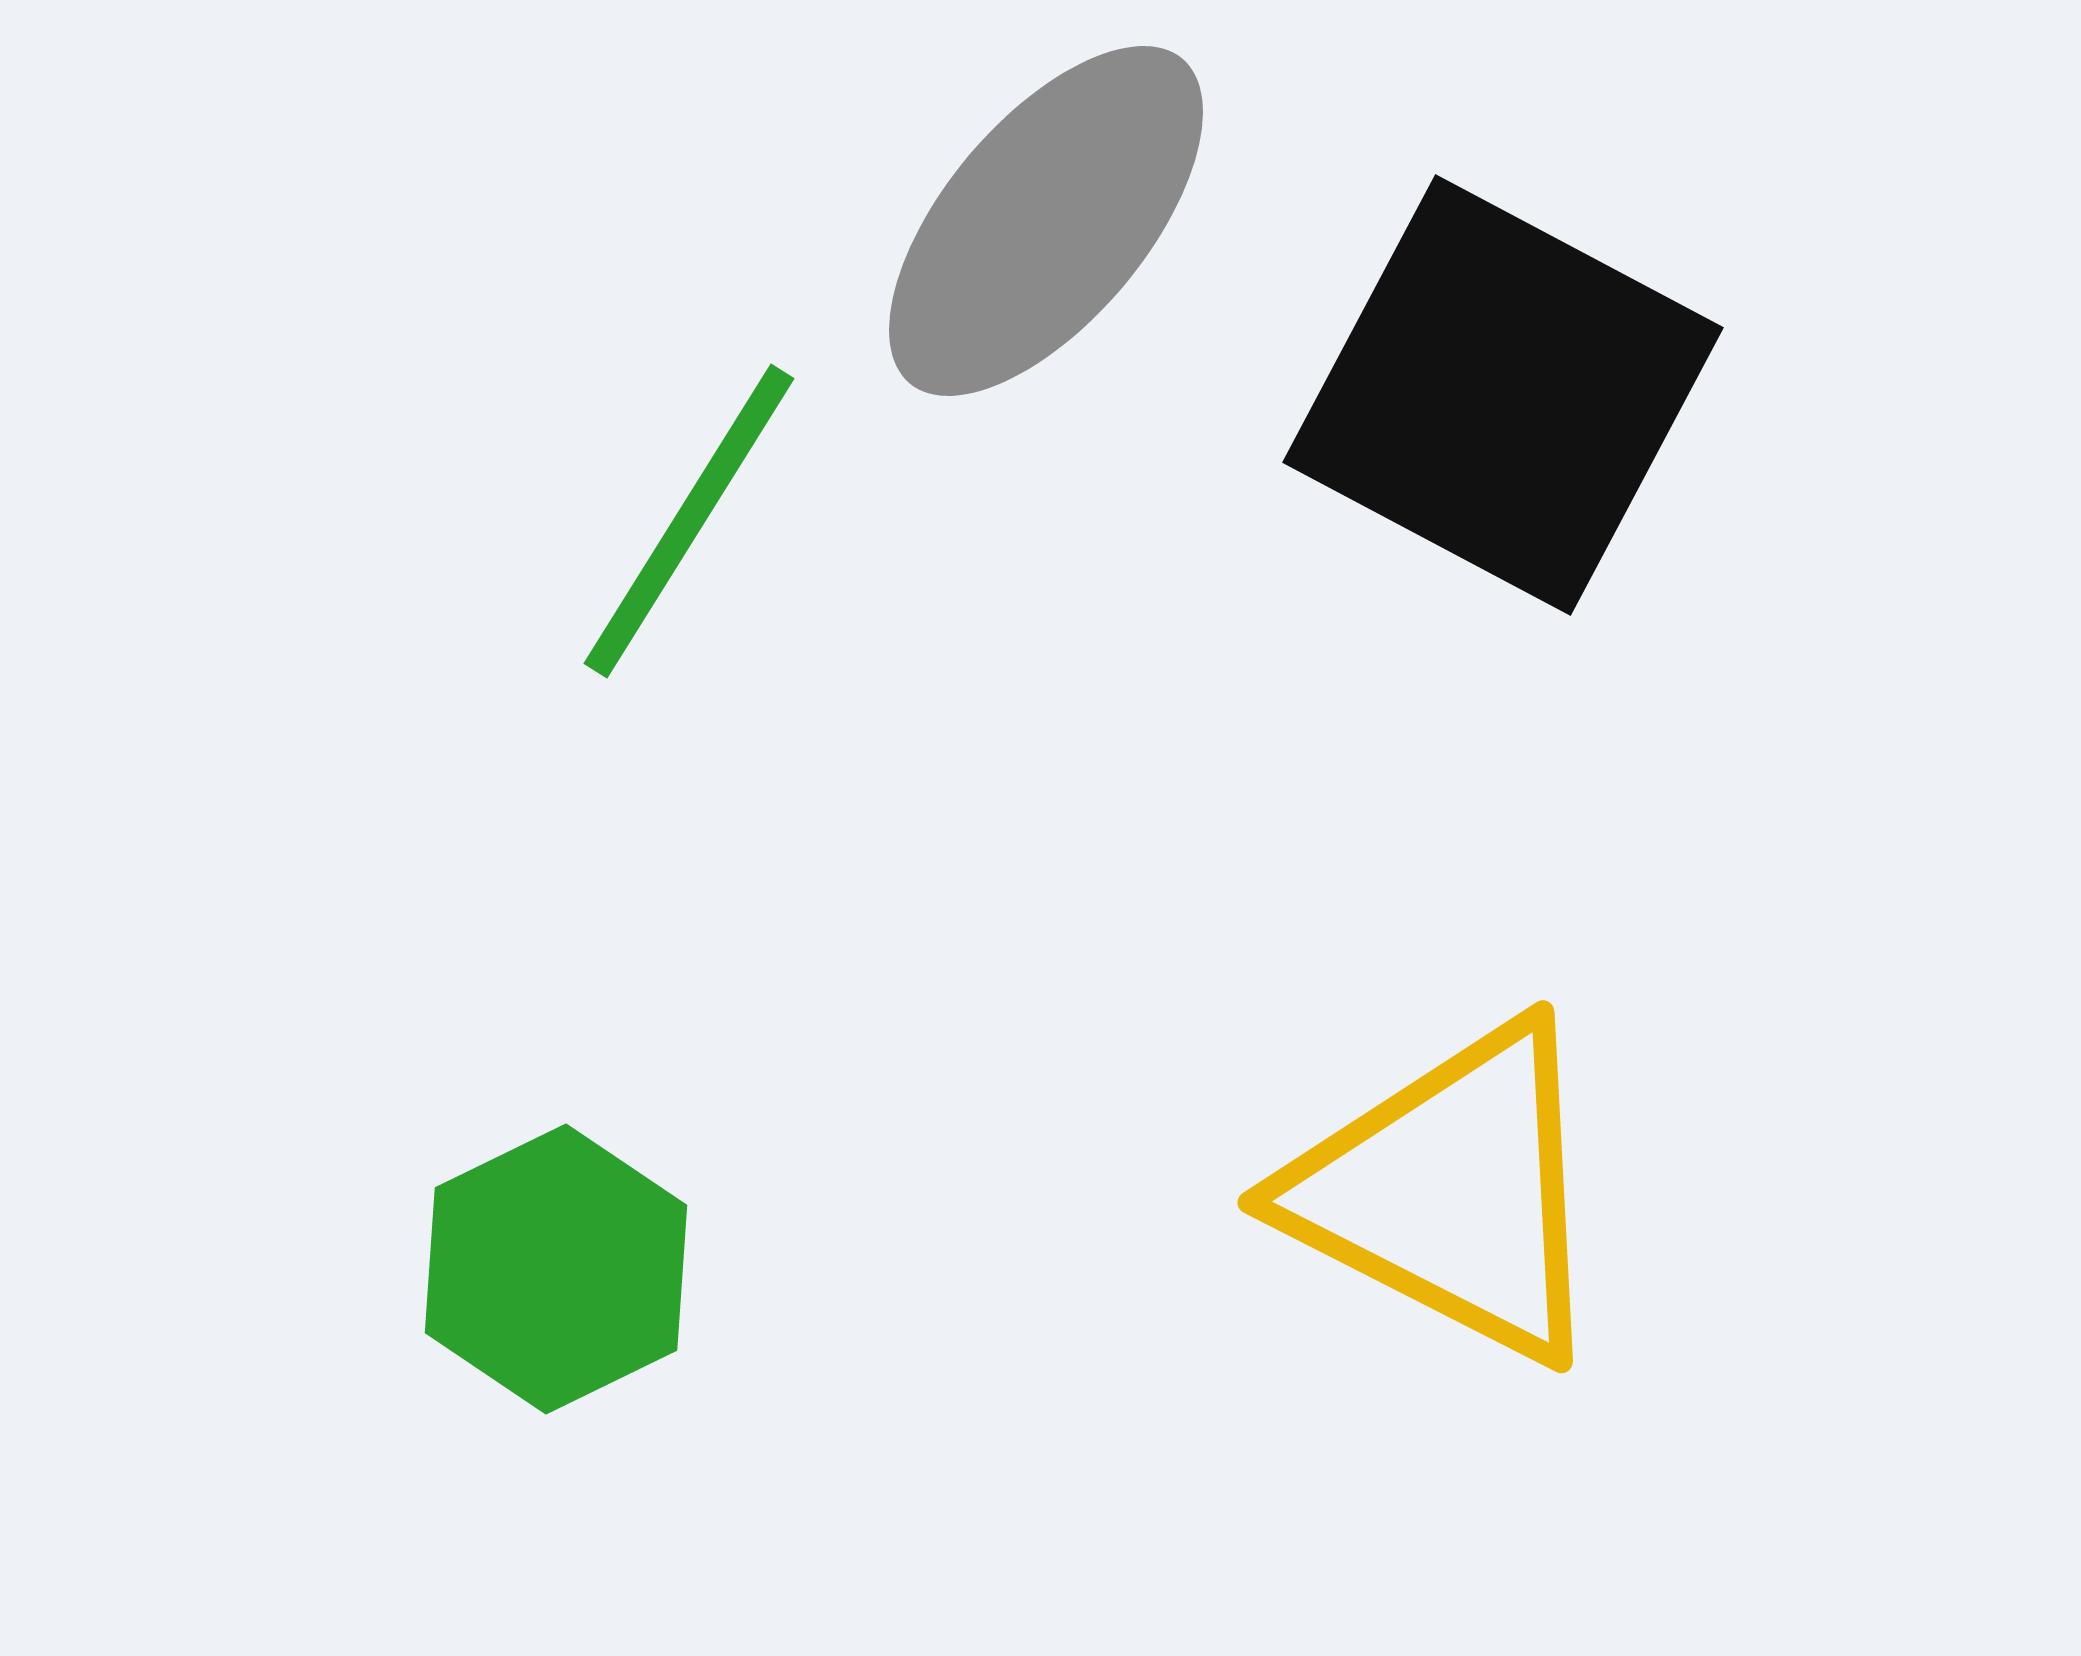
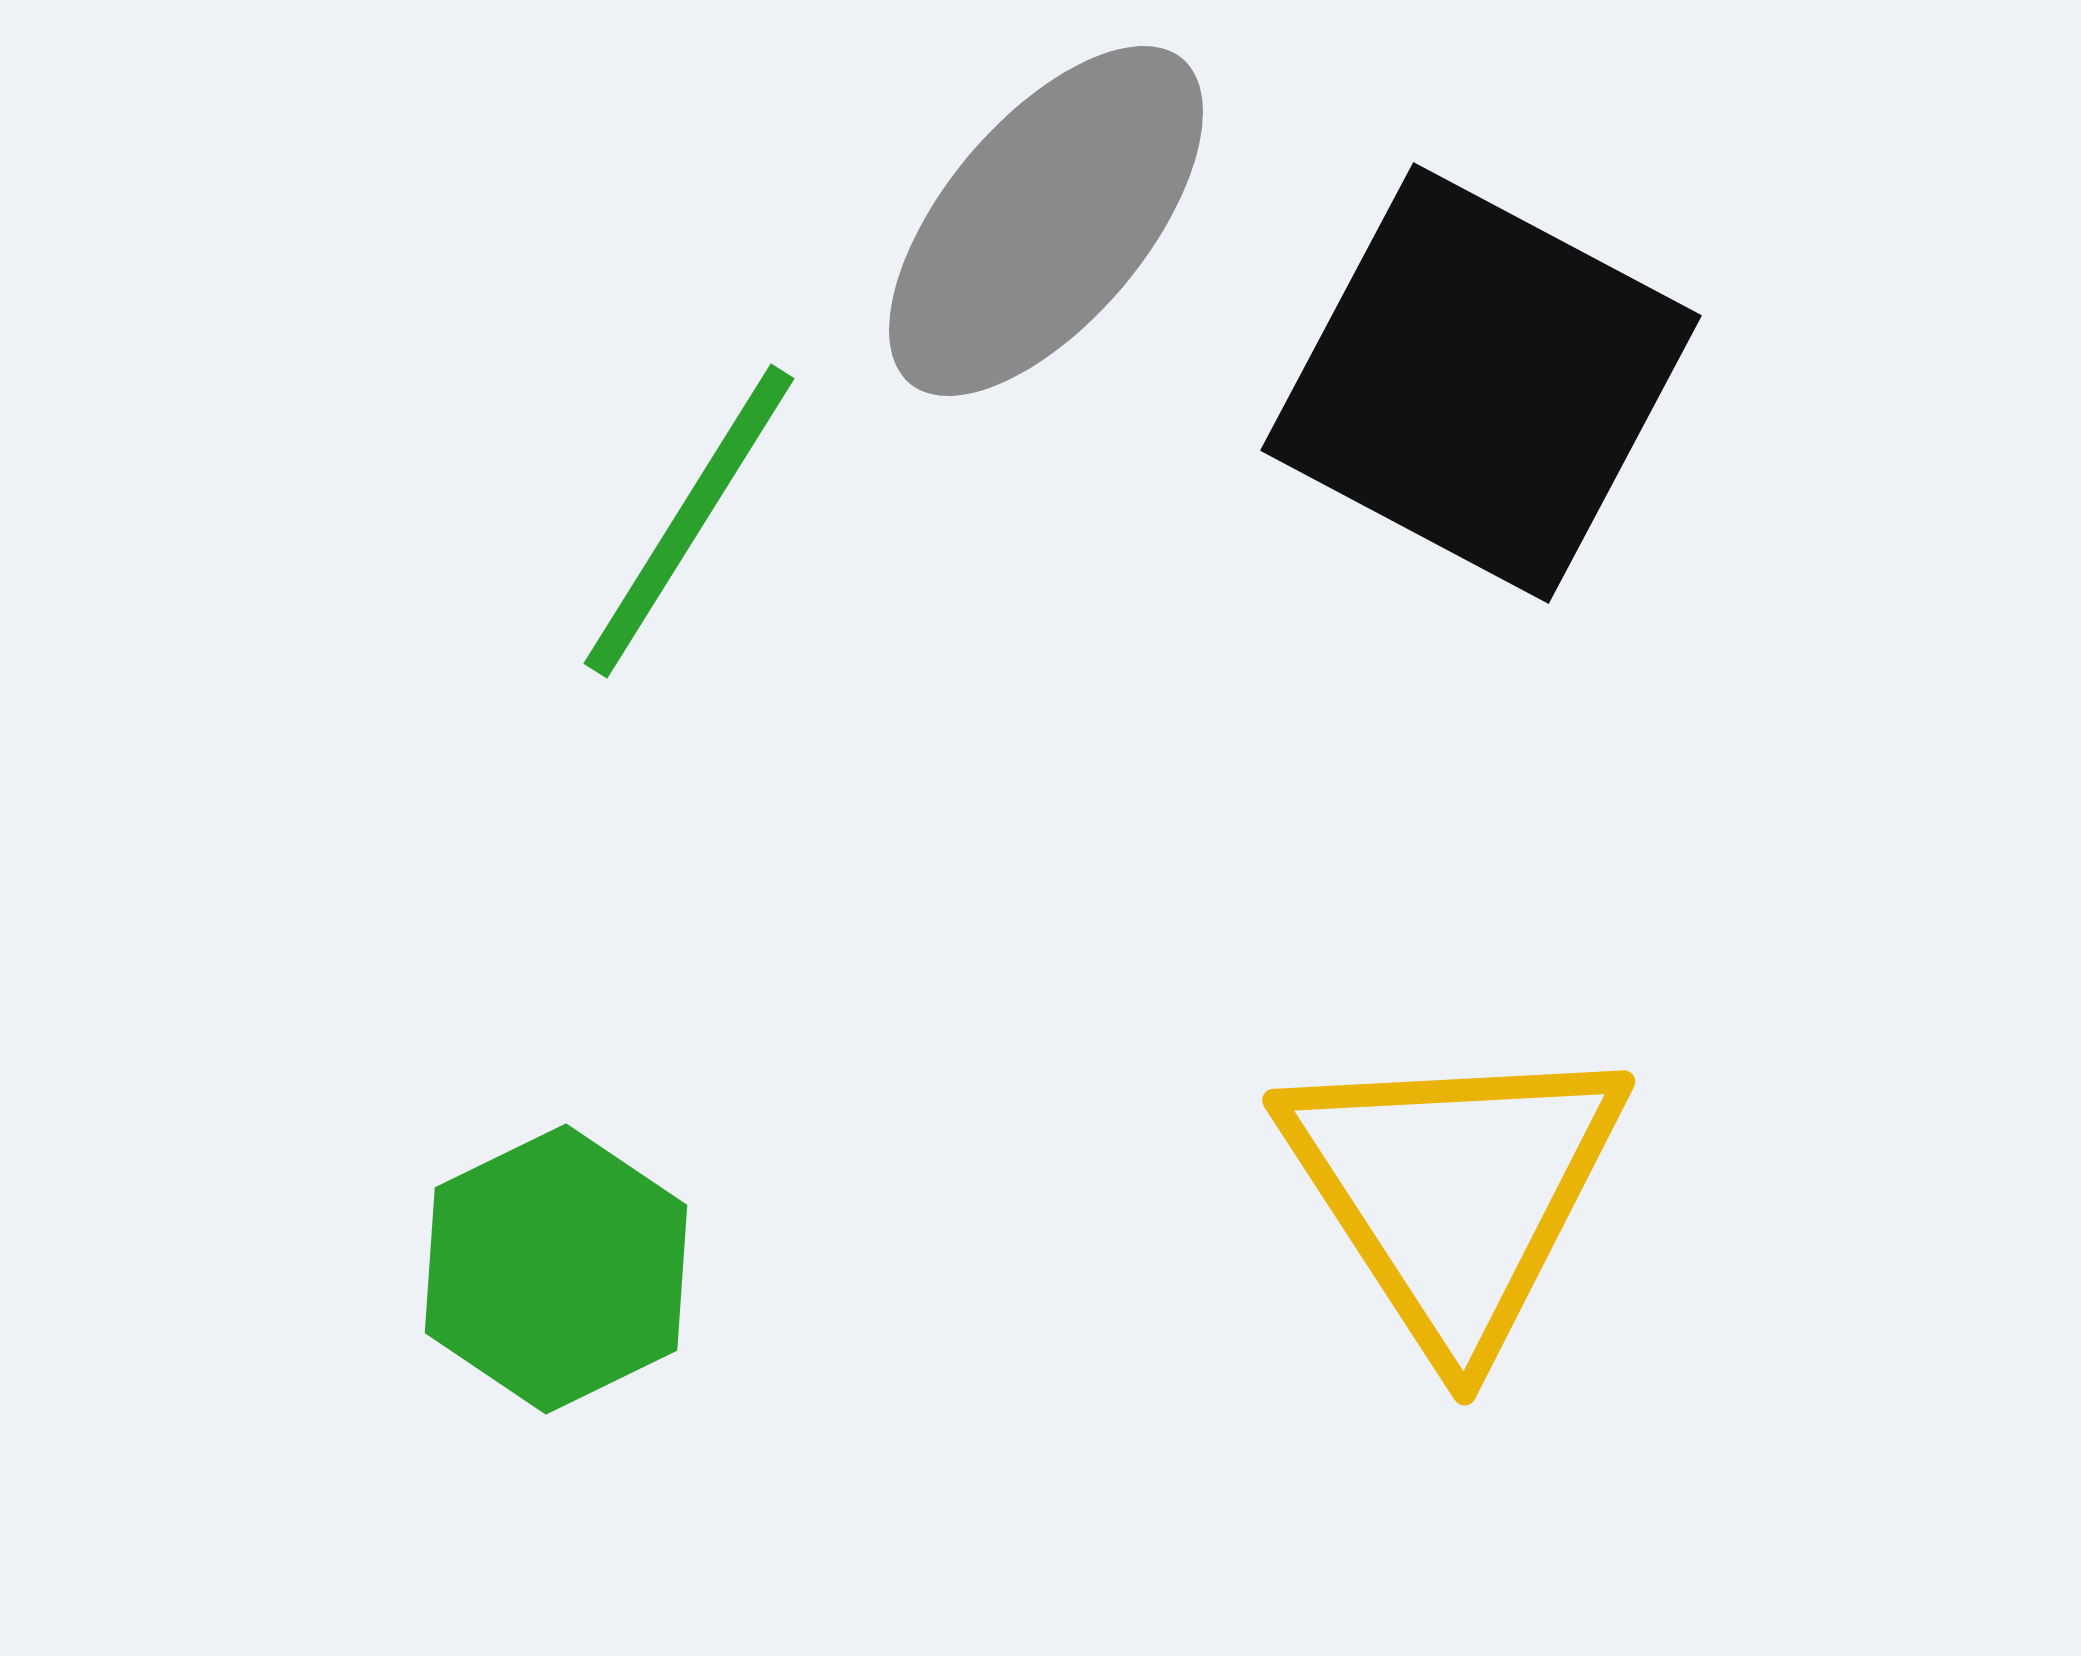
black square: moved 22 px left, 12 px up
yellow triangle: moved 3 px right; rotated 30 degrees clockwise
